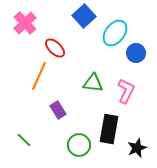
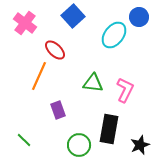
blue square: moved 11 px left
pink cross: rotated 10 degrees counterclockwise
cyan ellipse: moved 1 px left, 2 px down
red ellipse: moved 2 px down
blue circle: moved 3 px right, 36 px up
pink L-shape: moved 1 px left, 1 px up
purple rectangle: rotated 12 degrees clockwise
black star: moved 3 px right, 3 px up
